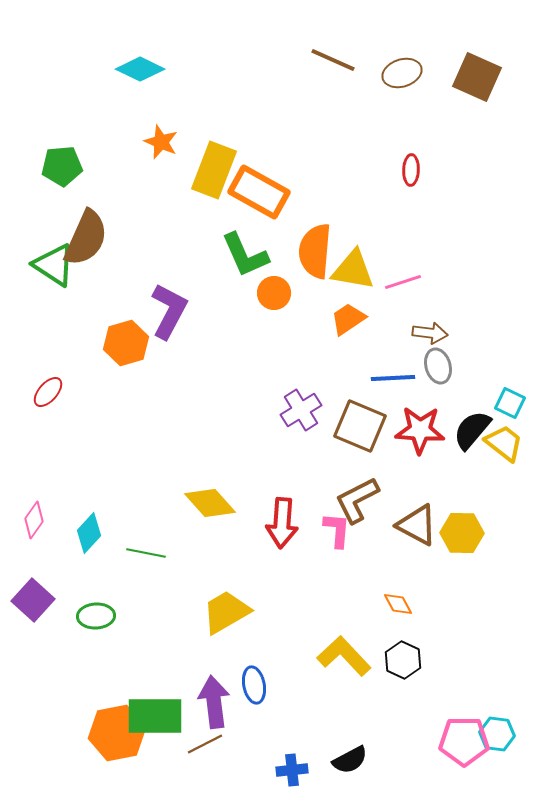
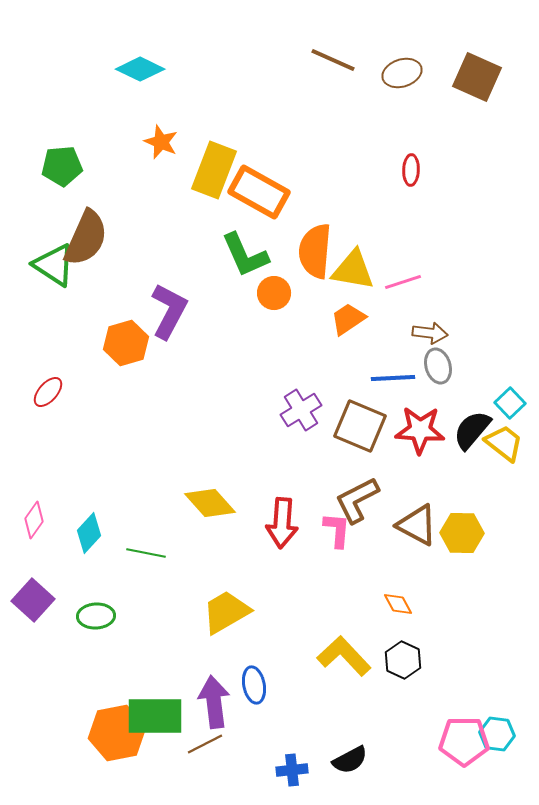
cyan square at (510, 403): rotated 20 degrees clockwise
